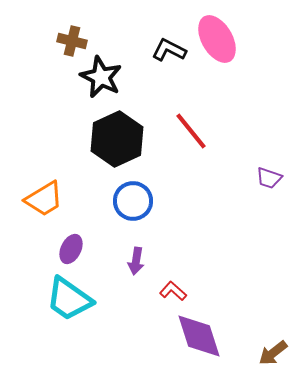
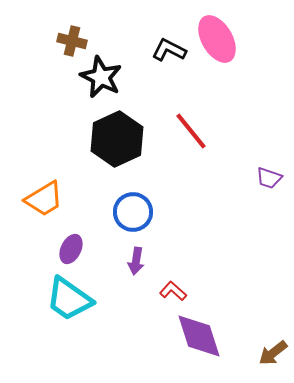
blue circle: moved 11 px down
